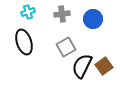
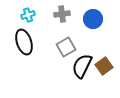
cyan cross: moved 3 px down
